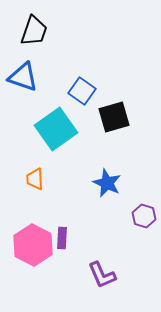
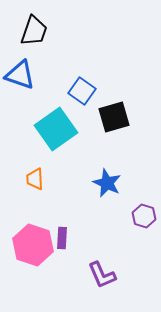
blue triangle: moved 3 px left, 2 px up
pink hexagon: rotated 9 degrees counterclockwise
